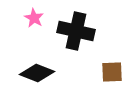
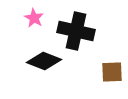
black diamond: moved 7 px right, 12 px up
